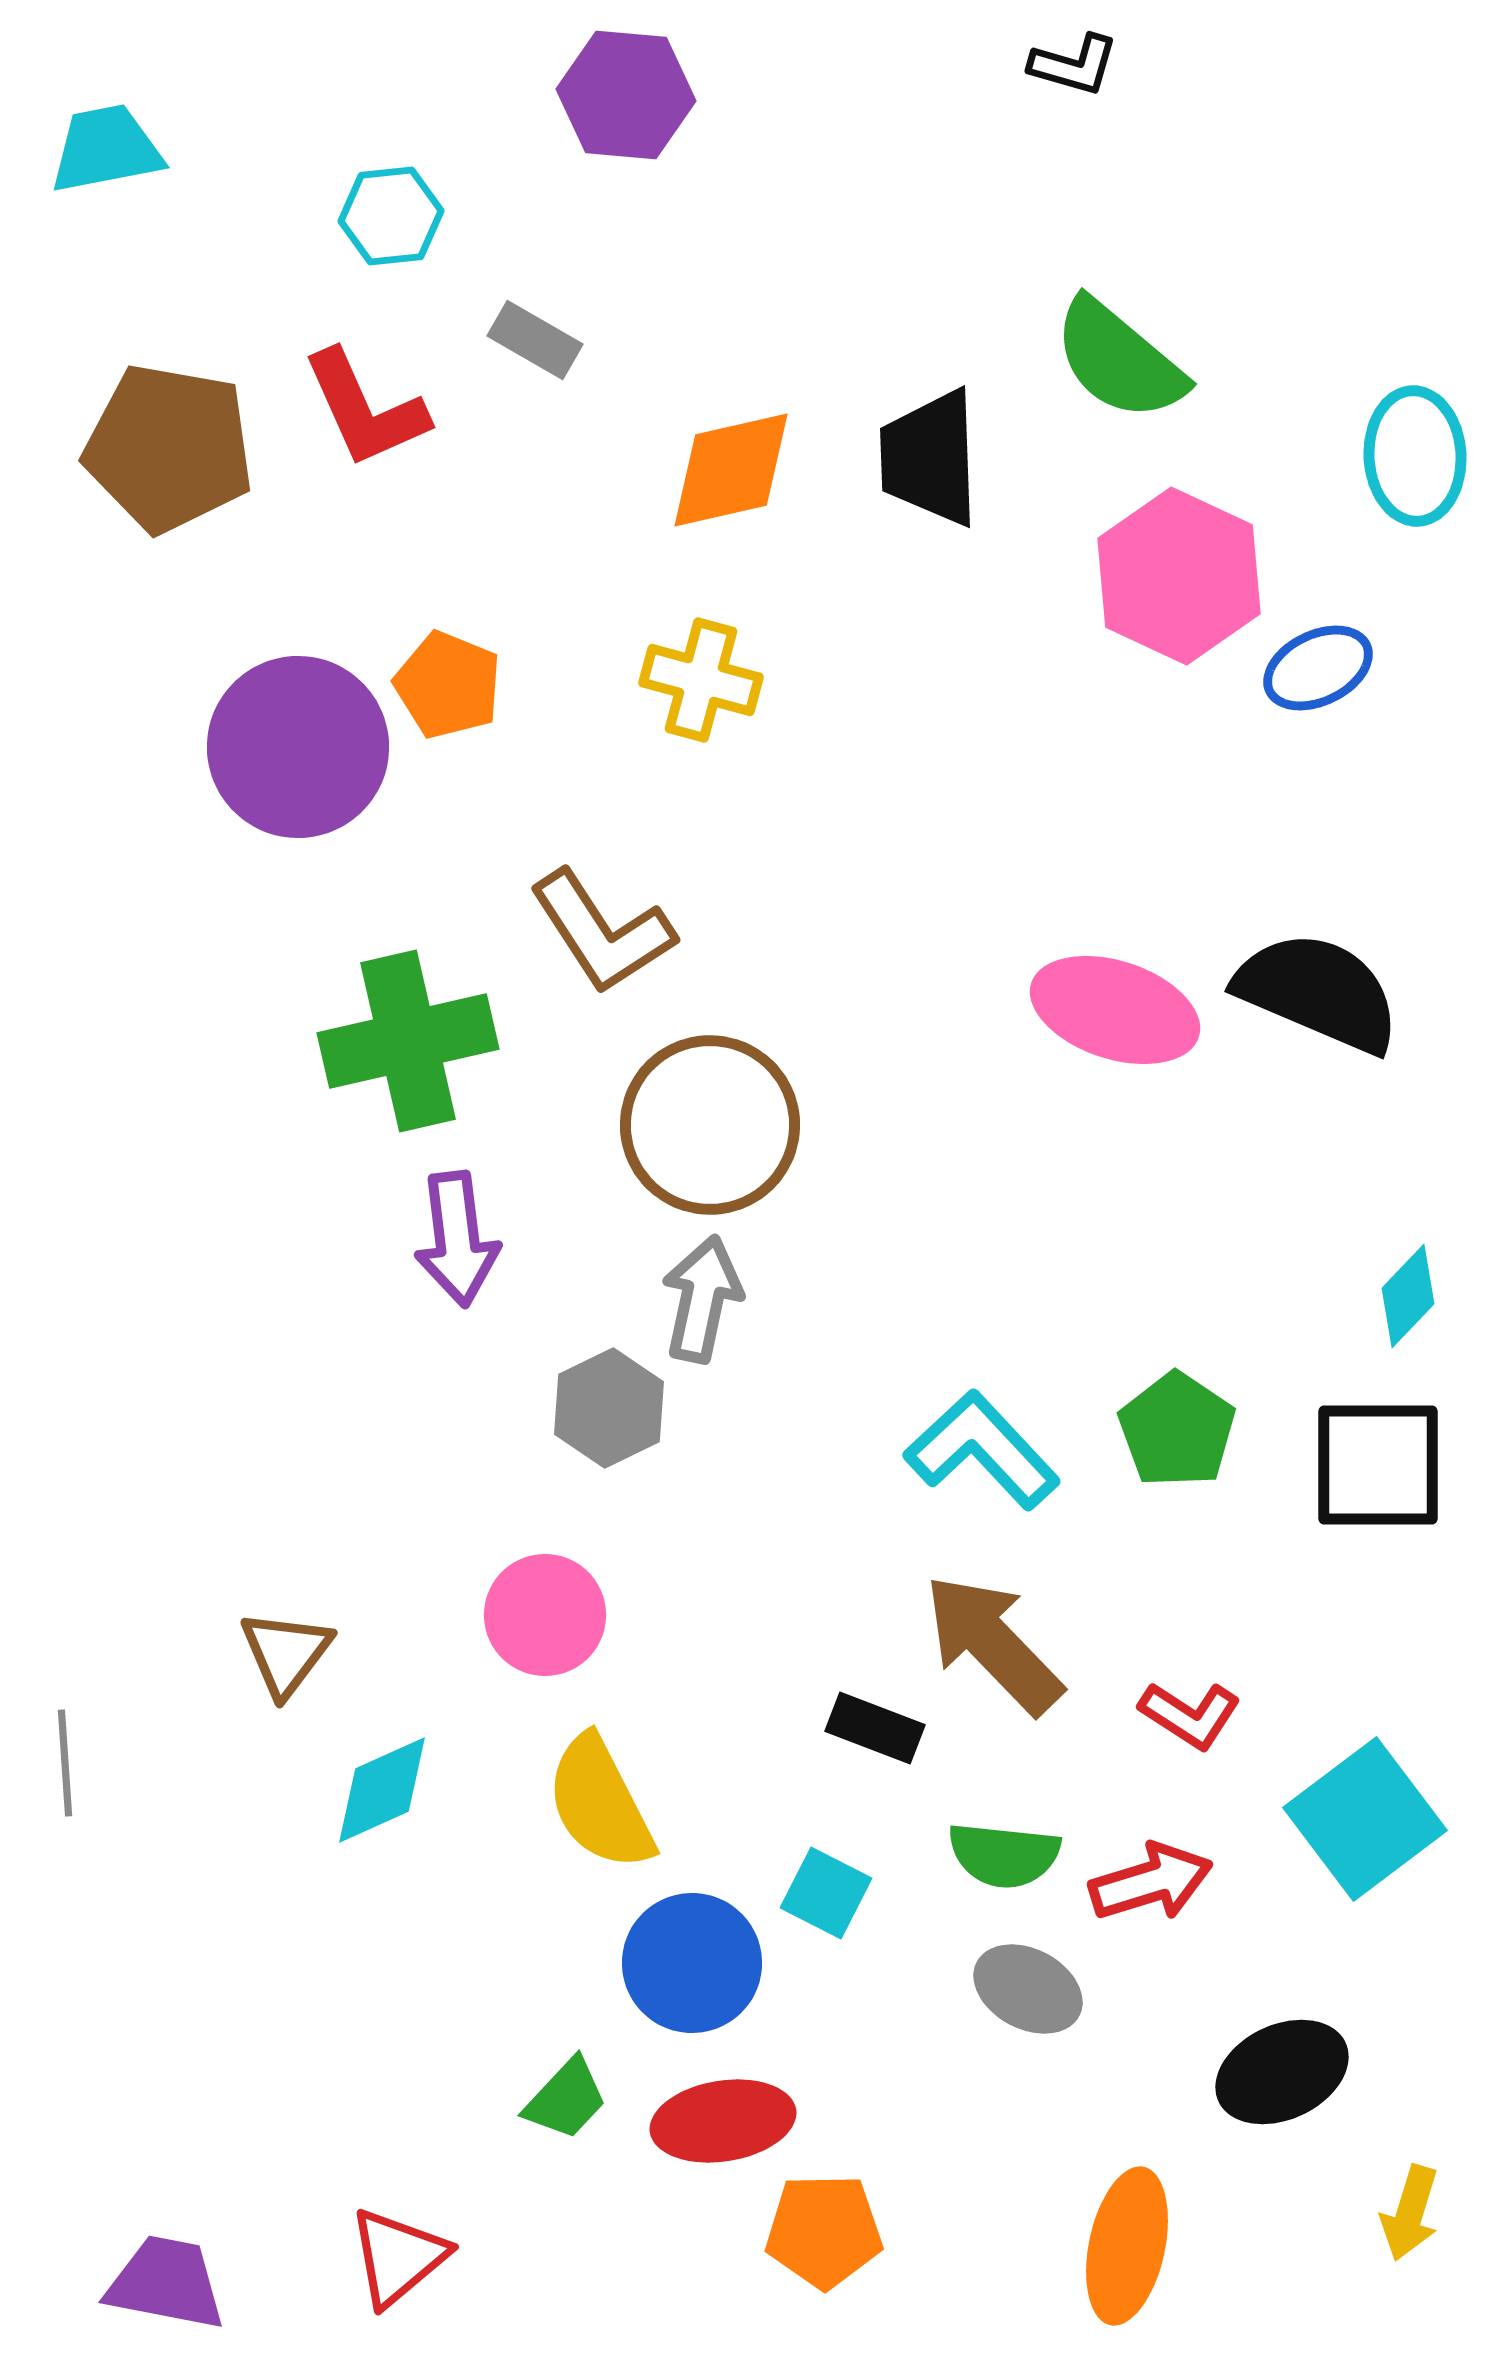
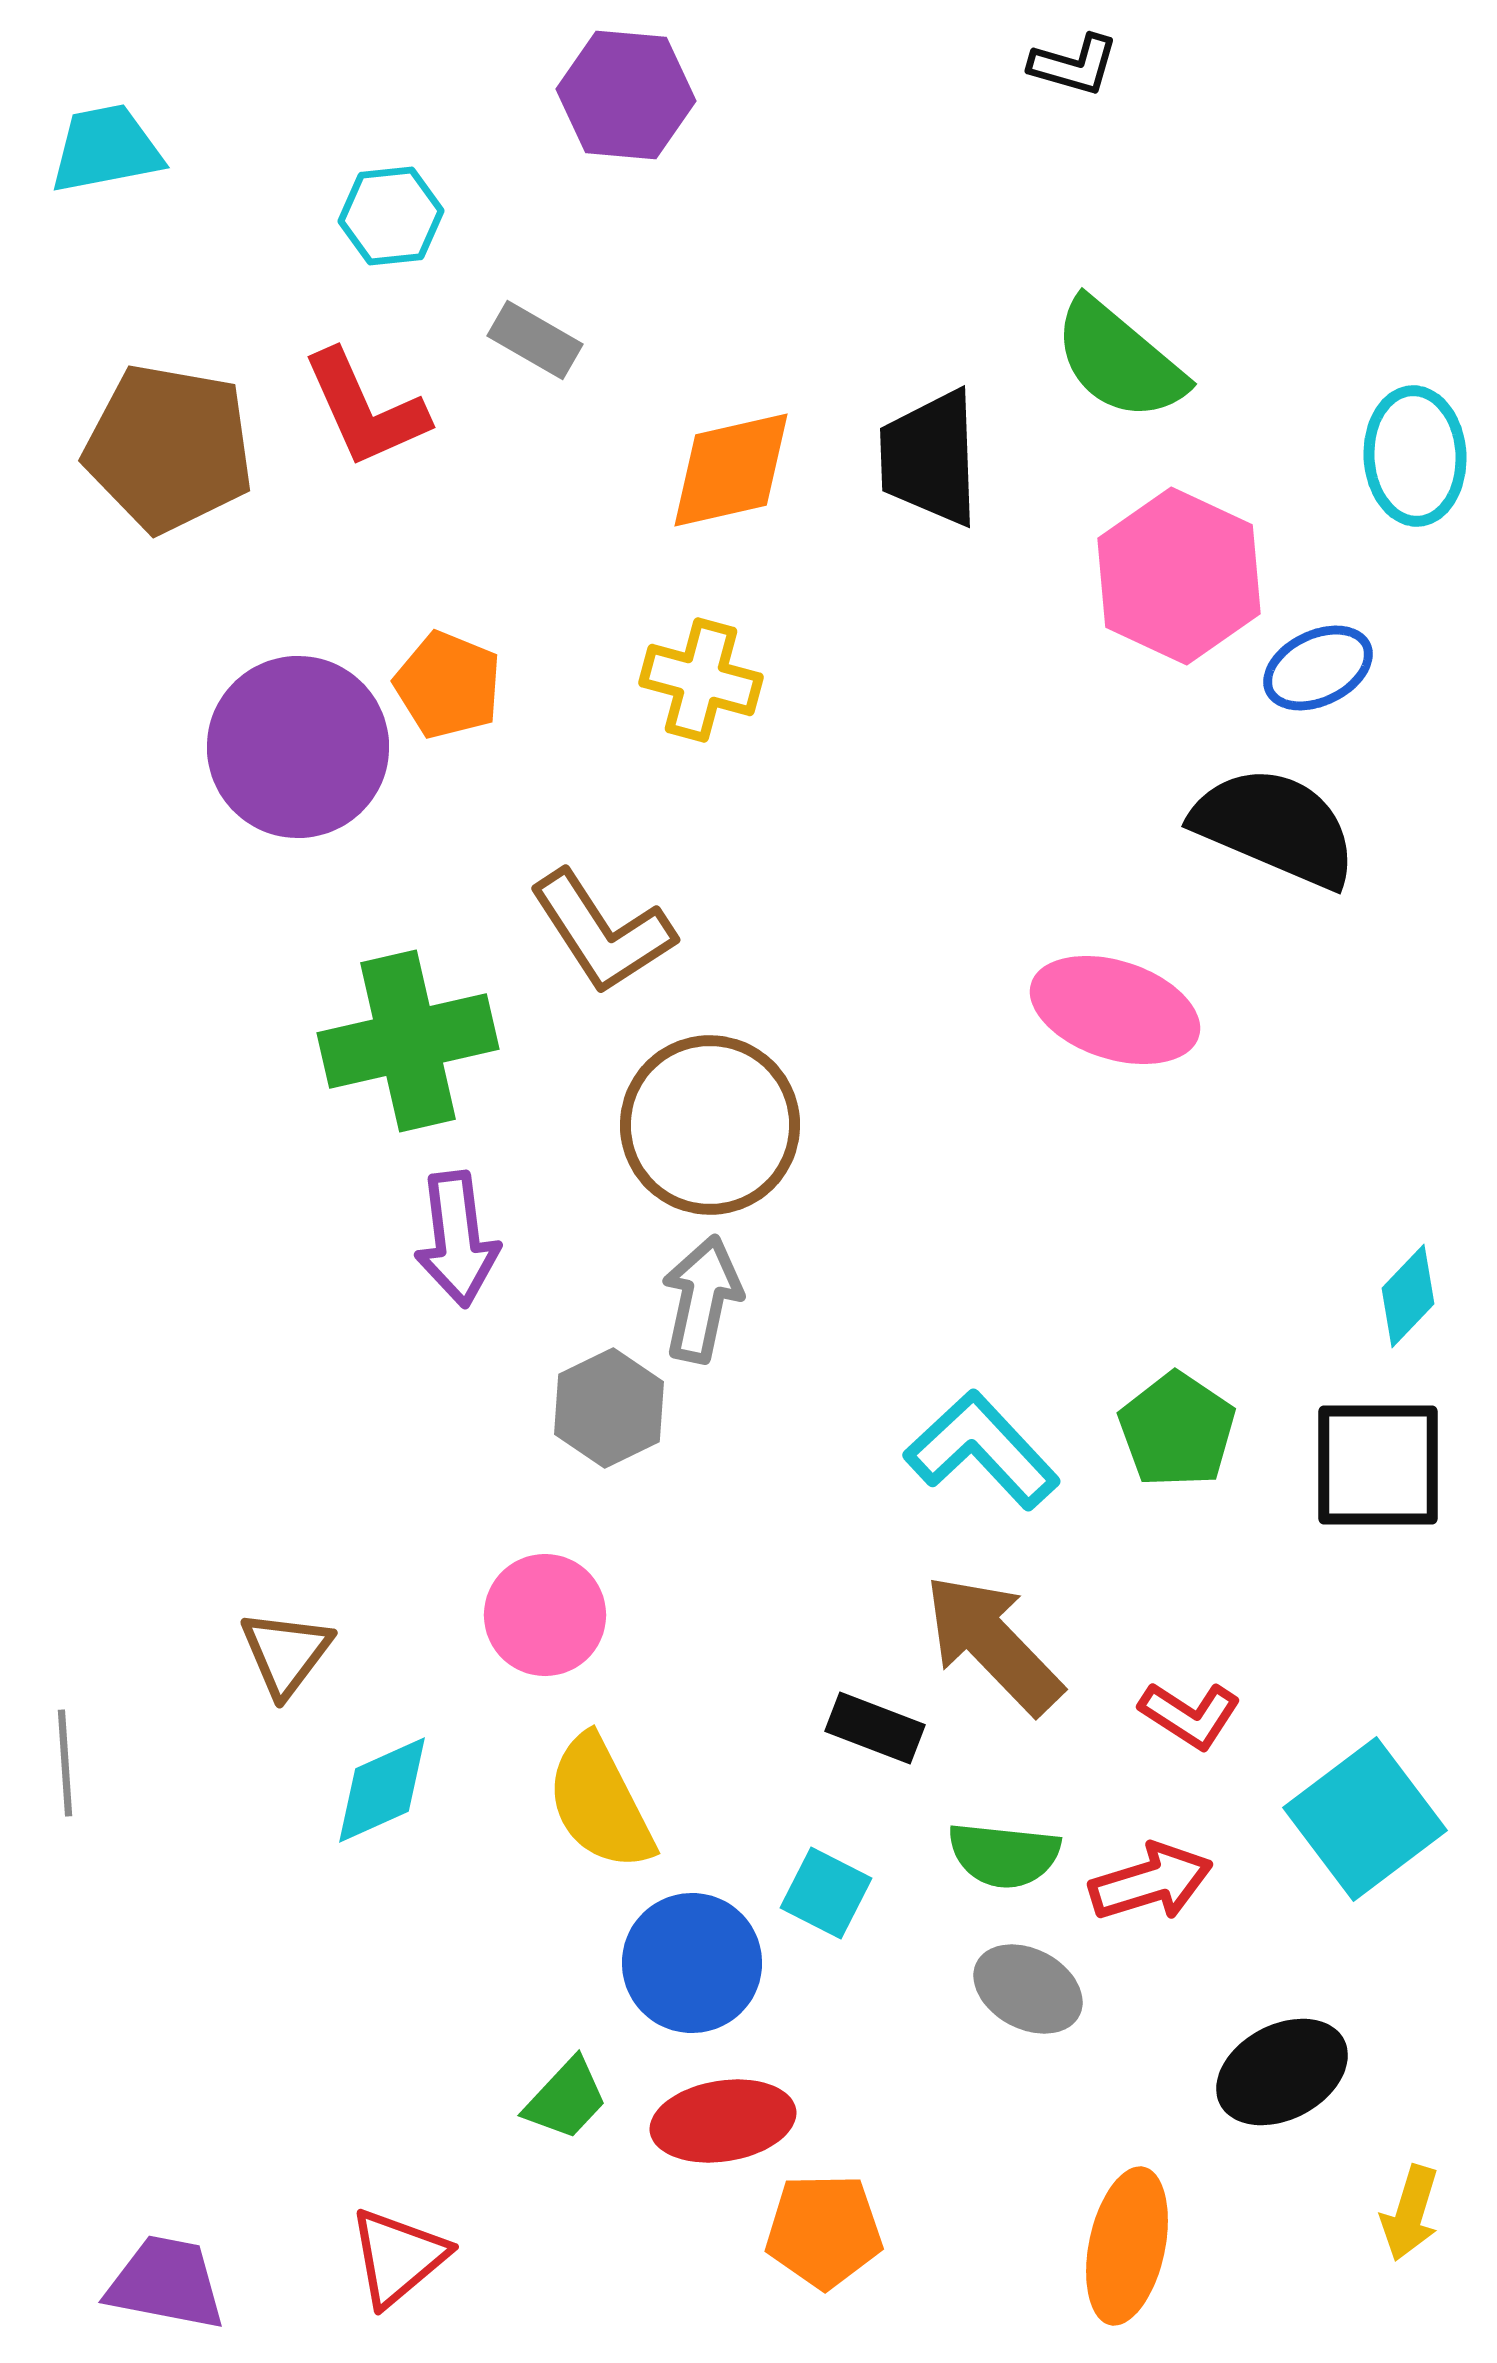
black semicircle at (1318, 992): moved 43 px left, 165 px up
black ellipse at (1282, 2072): rotated 3 degrees counterclockwise
